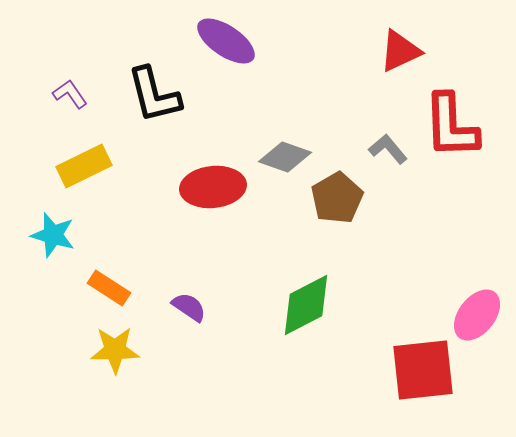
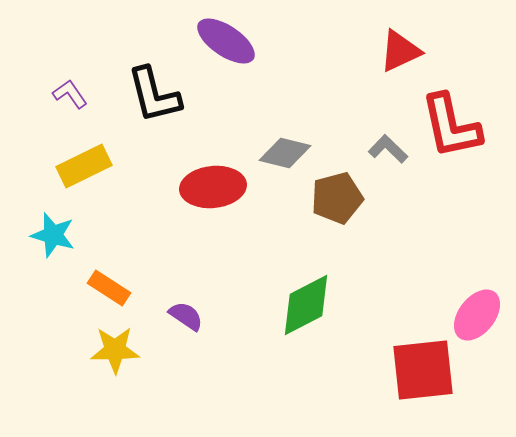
red L-shape: rotated 10 degrees counterclockwise
gray L-shape: rotated 6 degrees counterclockwise
gray diamond: moved 4 px up; rotated 6 degrees counterclockwise
brown pentagon: rotated 15 degrees clockwise
purple semicircle: moved 3 px left, 9 px down
